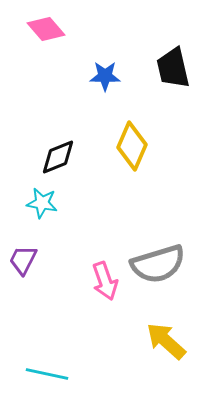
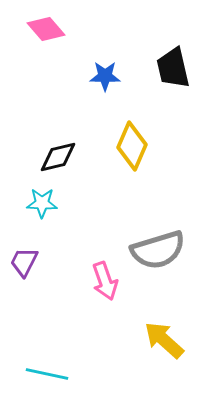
black diamond: rotated 9 degrees clockwise
cyan star: rotated 8 degrees counterclockwise
purple trapezoid: moved 1 px right, 2 px down
gray semicircle: moved 14 px up
yellow arrow: moved 2 px left, 1 px up
